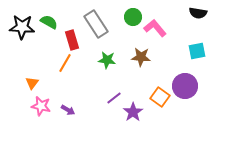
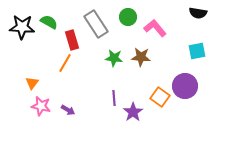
green circle: moved 5 px left
green star: moved 7 px right, 2 px up
purple line: rotated 56 degrees counterclockwise
